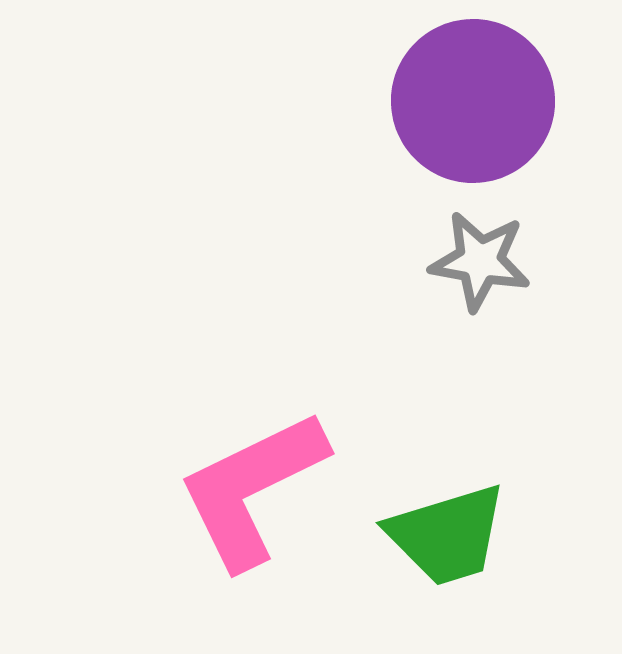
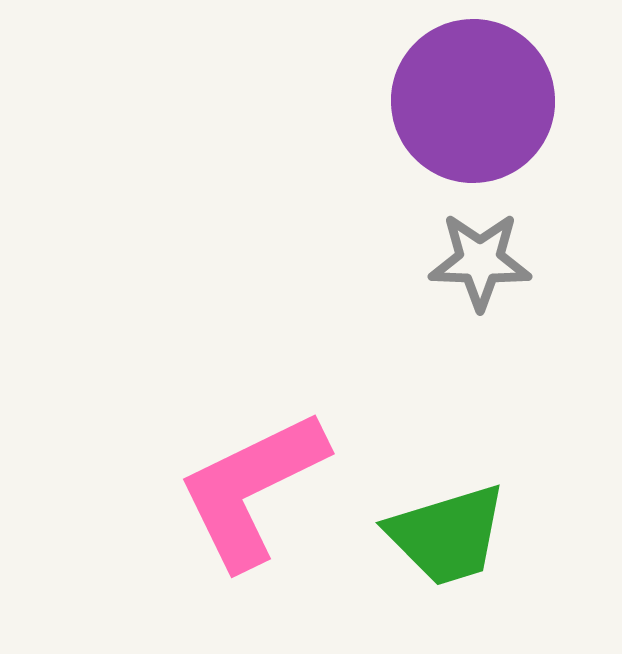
gray star: rotated 8 degrees counterclockwise
